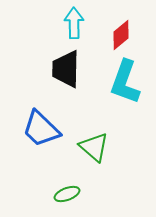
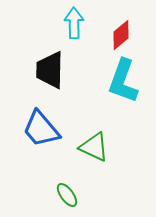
black trapezoid: moved 16 px left, 1 px down
cyan L-shape: moved 2 px left, 1 px up
blue trapezoid: rotated 6 degrees clockwise
green triangle: rotated 16 degrees counterclockwise
green ellipse: moved 1 px down; rotated 75 degrees clockwise
